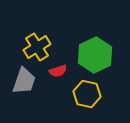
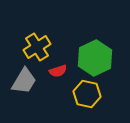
green hexagon: moved 3 px down
gray trapezoid: rotated 12 degrees clockwise
